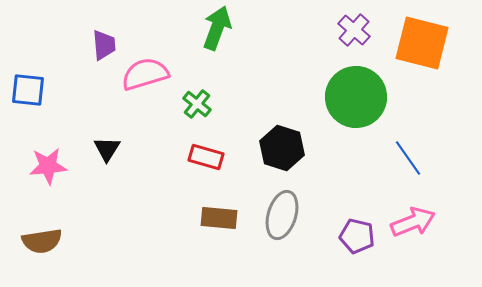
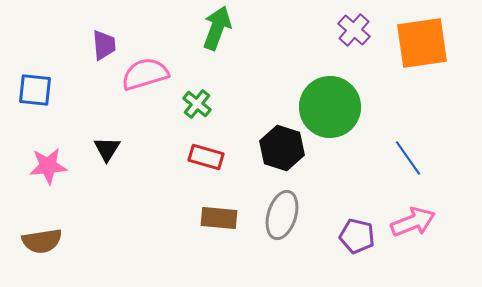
orange square: rotated 22 degrees counterclockwise
blue square: moved 7 px right
green circle: moved 26 px left, 10 px down
